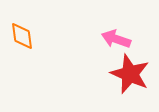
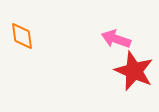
red star: moved 4 px right, 3 px up
